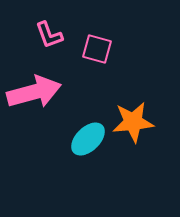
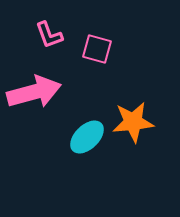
cyan ellipse: moved 1 px left, 2 px up
